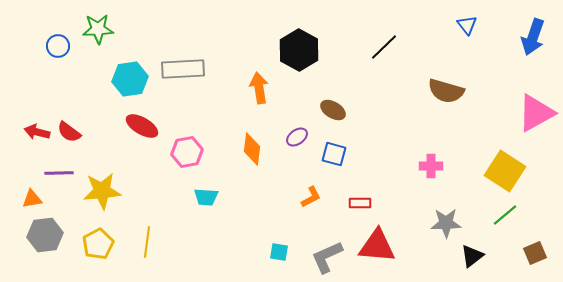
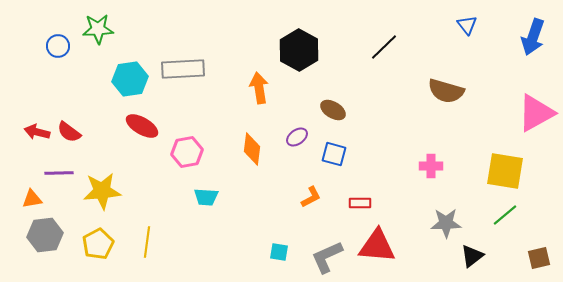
yellow square: rotated 24 degrees counterclockwise
brown square: moved 4 px right, 5 px down; rotated 10 degrees clockwise
